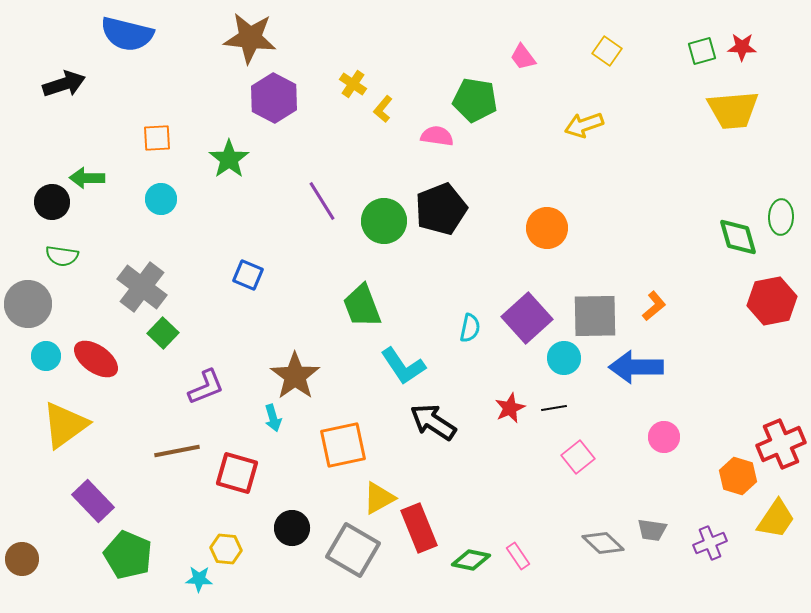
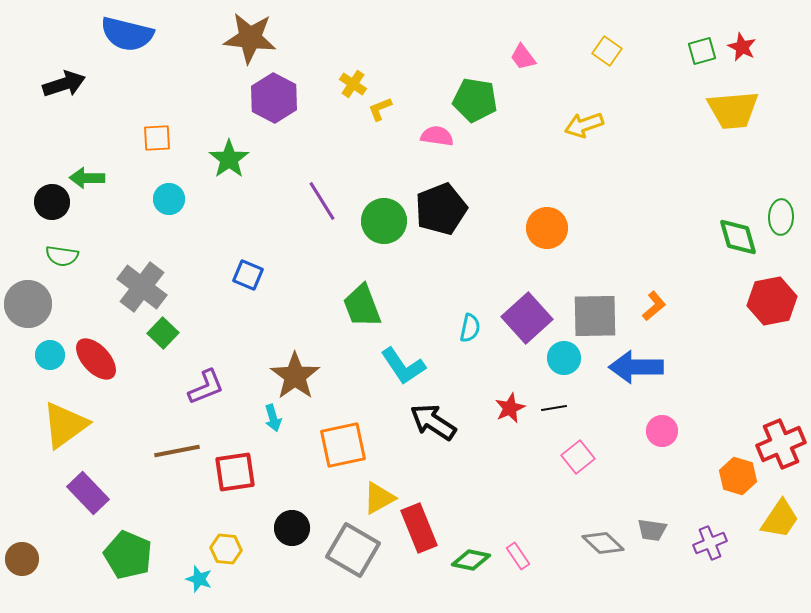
red star at (742, 47): rotated 24 degrees clockwise
yellow L-shape at (383, 109): moved 3 px left; rotated 28 degrees clockwise
cyan circle at (161, 199): moved 8 px right
cyan circle at (46, 356): moved 4 px right, 1 px up
red ellipse at (96, 359): rotated 12 degrees clockwise
pink circle at (664, 437): moved 2 px left, 6 px up
red square at (237, 473): moved 2 px left, 1 px up; rotated 24 degrees counterclockwise
purple rectangle at (93, 501): moved 5 px left, 8 px up
yellow trapezoid at (776, 519): moved 4 px right
cyan star at (199, 579): rotated 16 degrees clockwise
